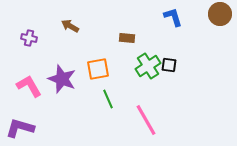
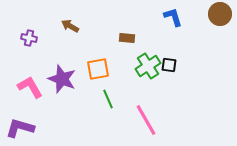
pink L-shape: moved 1 px right, 1 px down
